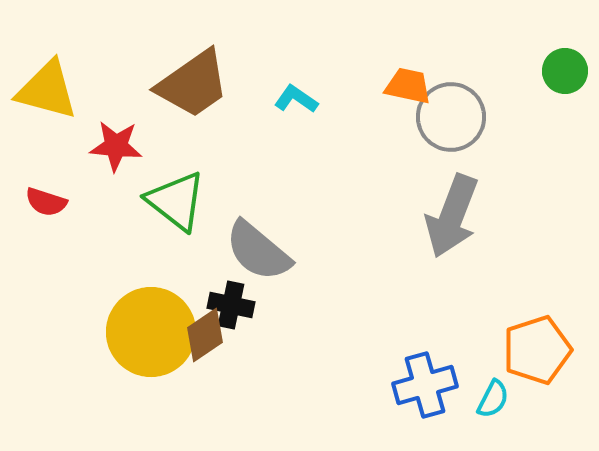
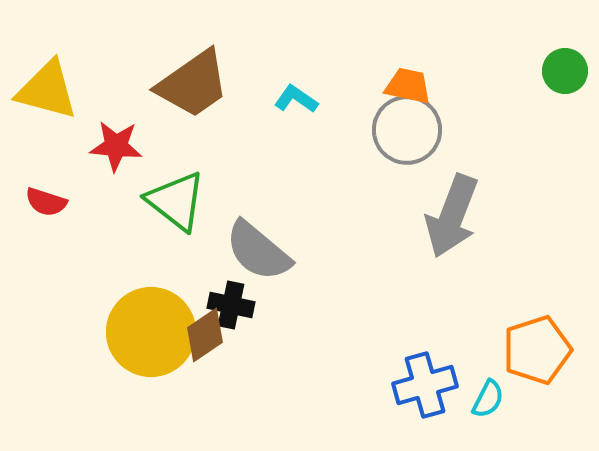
gray circle: moved 44 px left, 13 px down
cyan semicircle: moved 5 px left
